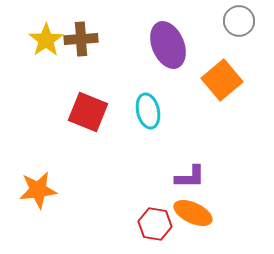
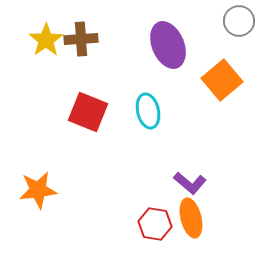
purple L-shape: moved 6 px down; rotated 40 degrees clockwise
orange ellipse: moved 2 px left, 5 px down; rotated 51 degrees clockwise
